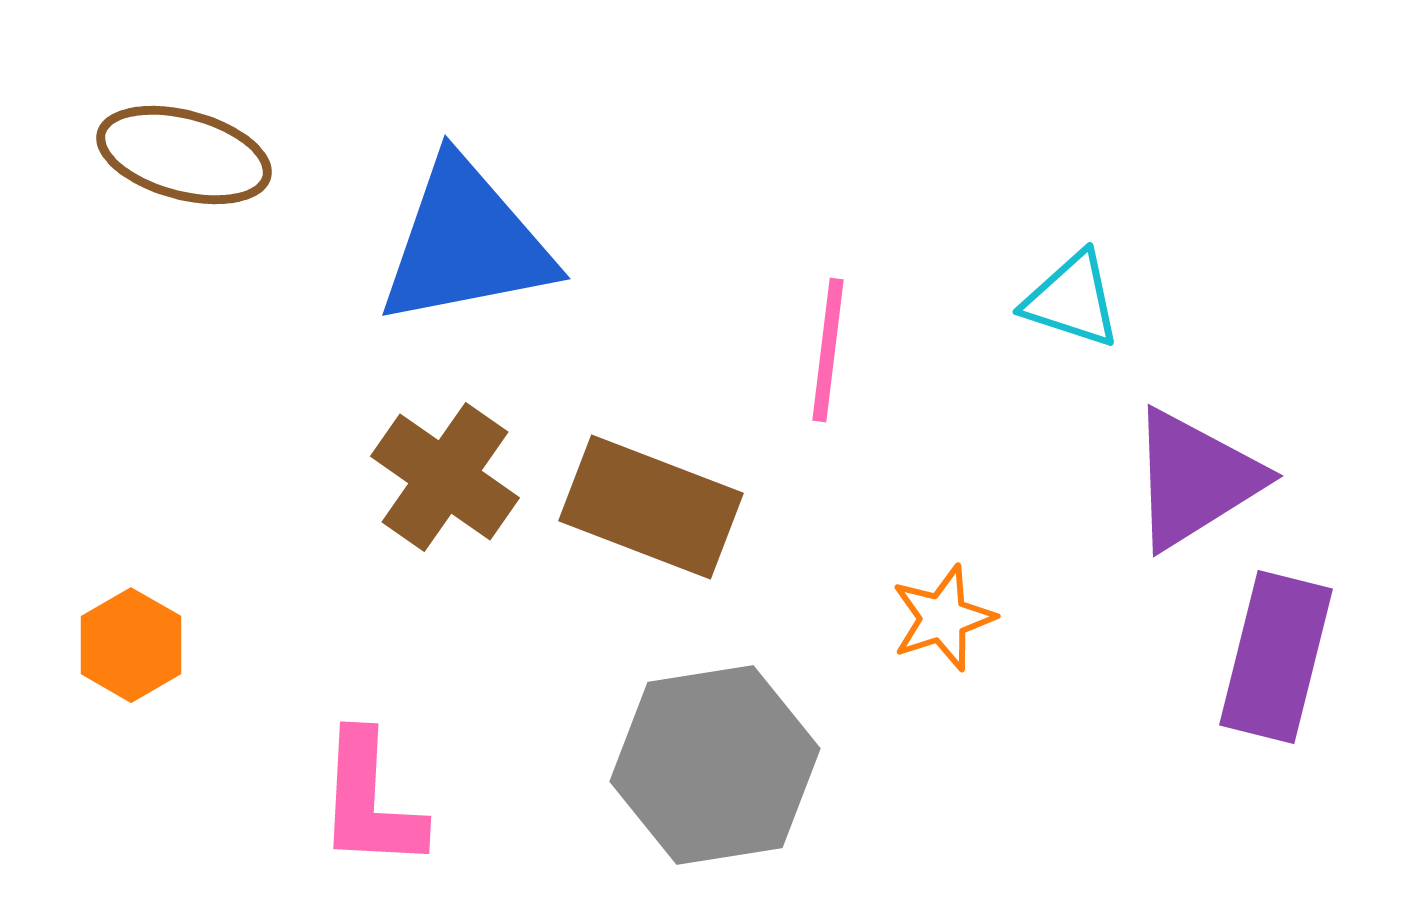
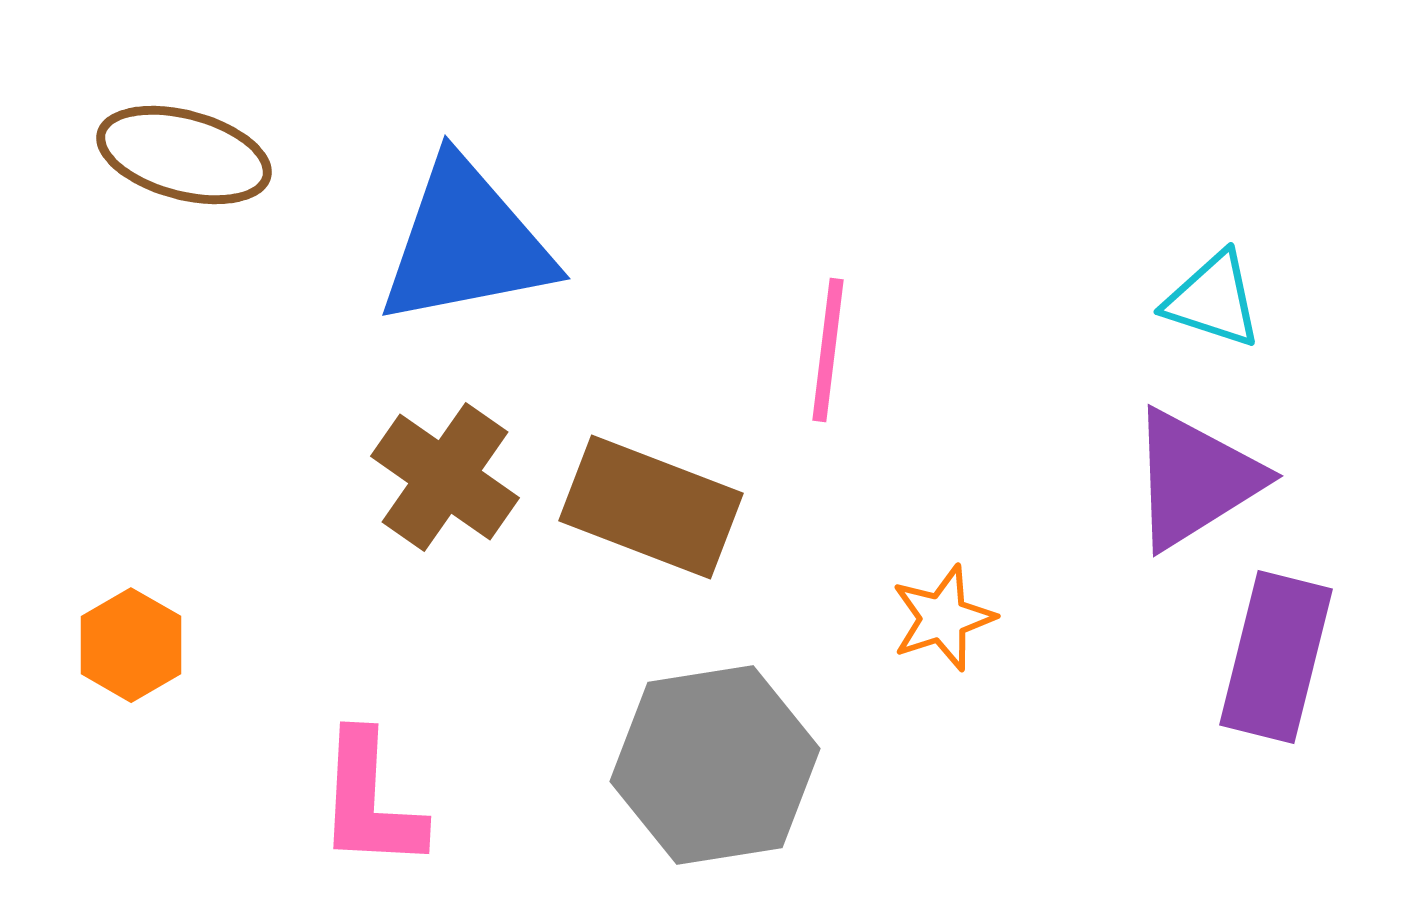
cyan triangle: moved 141 px right
